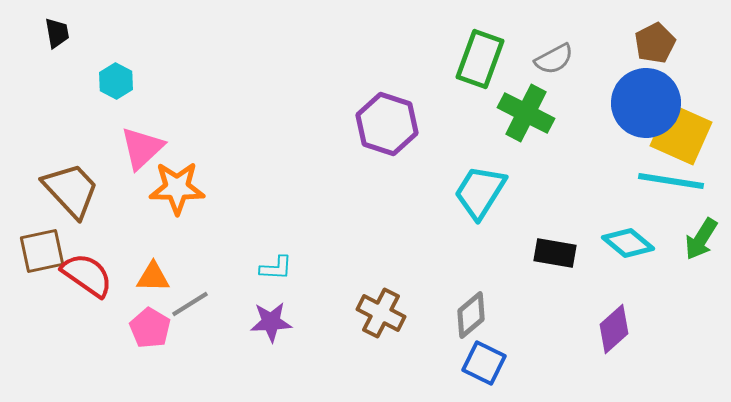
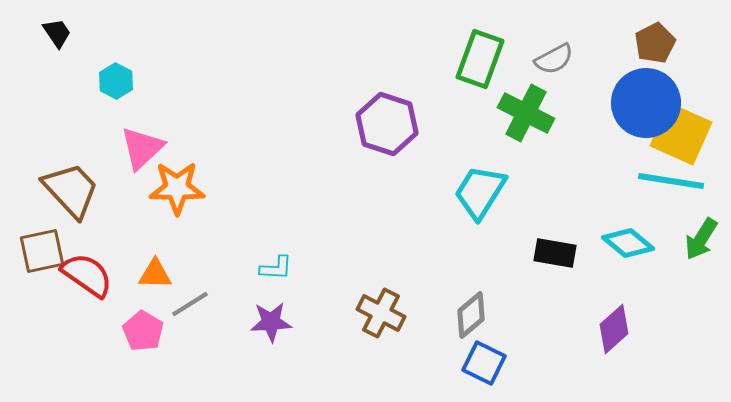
black trapezoid: rotated 24 degrees counterclockwise
orange triangle: moved 2 px right, 3 px up
pink pentagon: moved 7 px left, 3 px down
